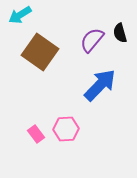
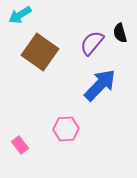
purple semicircle: moved 3 px down
pink rectangle: moved 16 px left, 11 px down
